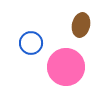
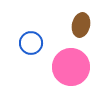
pink circle: moved 5 px right
